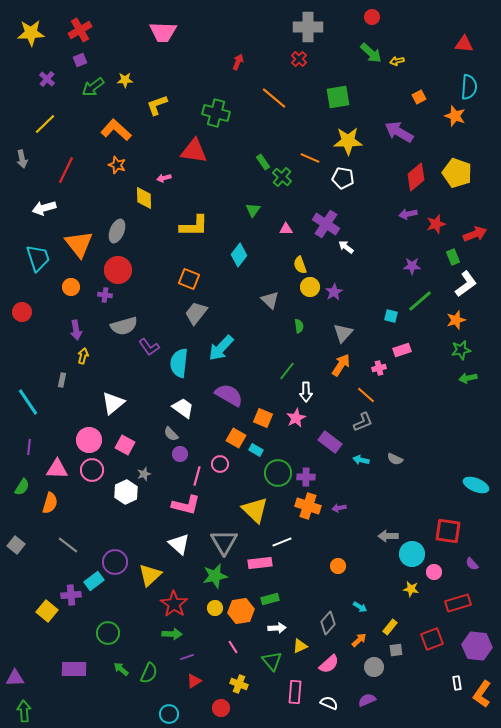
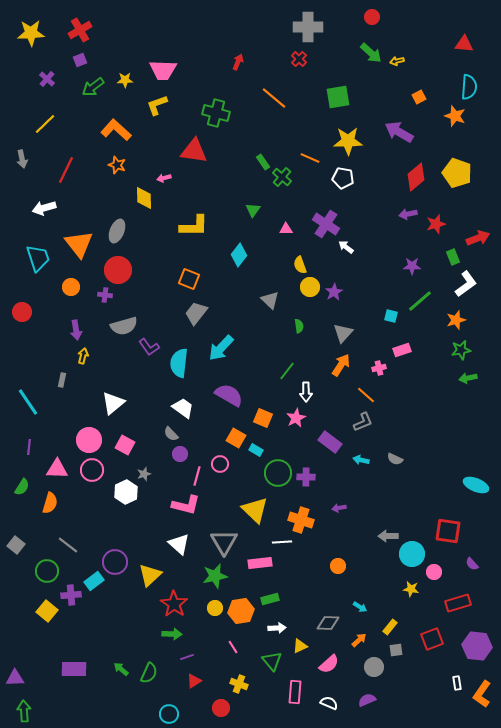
pink trapezoid at (163, 32): moved 38 px down
red arrow at (475, 234): moved 3 px right, 4 px down
orange cross at (308, 506): moved 7 px left, 14 px down
white line at (282, 542): rotated 18 degrees clockwise
gray diamond at (328, 623): rotated 50 degrees clockwise
green circle at (108, 633): moved 61 px left, 62 px up
